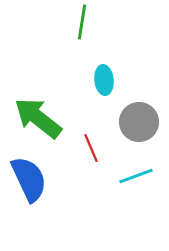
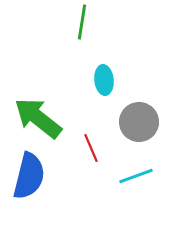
blue semicircle: moved 3 px up; rotated 39 degrees clockwise
